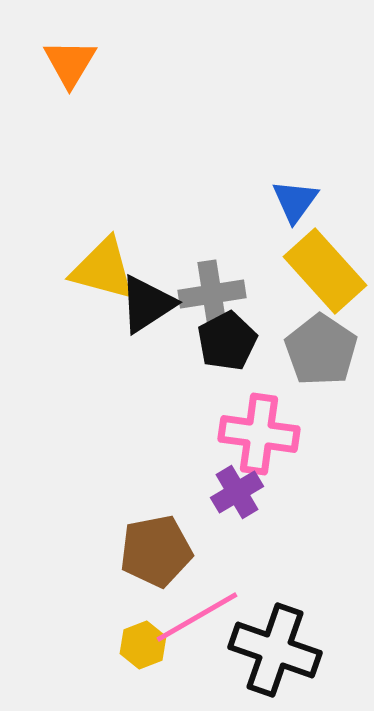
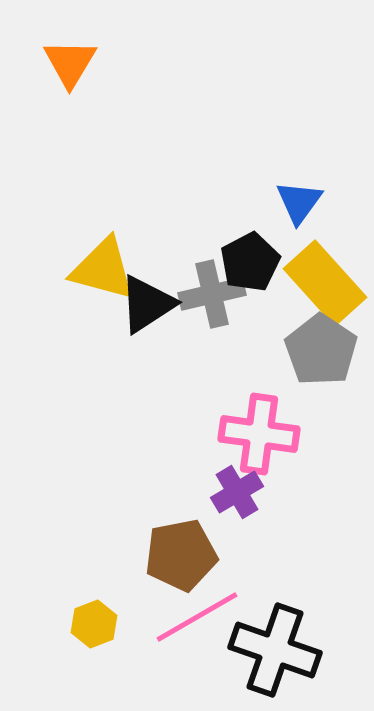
blue triangle: moved 4 px right, 1 px down
yellow rectangle: moved 12 px down
gray cross: rotated 4 degrees counterclockwise
black pentagon: moved 23 px right, 79 px up
brown pentagon: moved 25 px right, 4 px down
yellow hexagon: moved 49 px left, 21 px up
